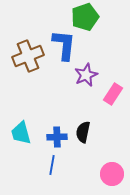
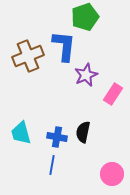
blue L-shape: moved 1 px down
blue cross: rotated 12 degrees clockwise
